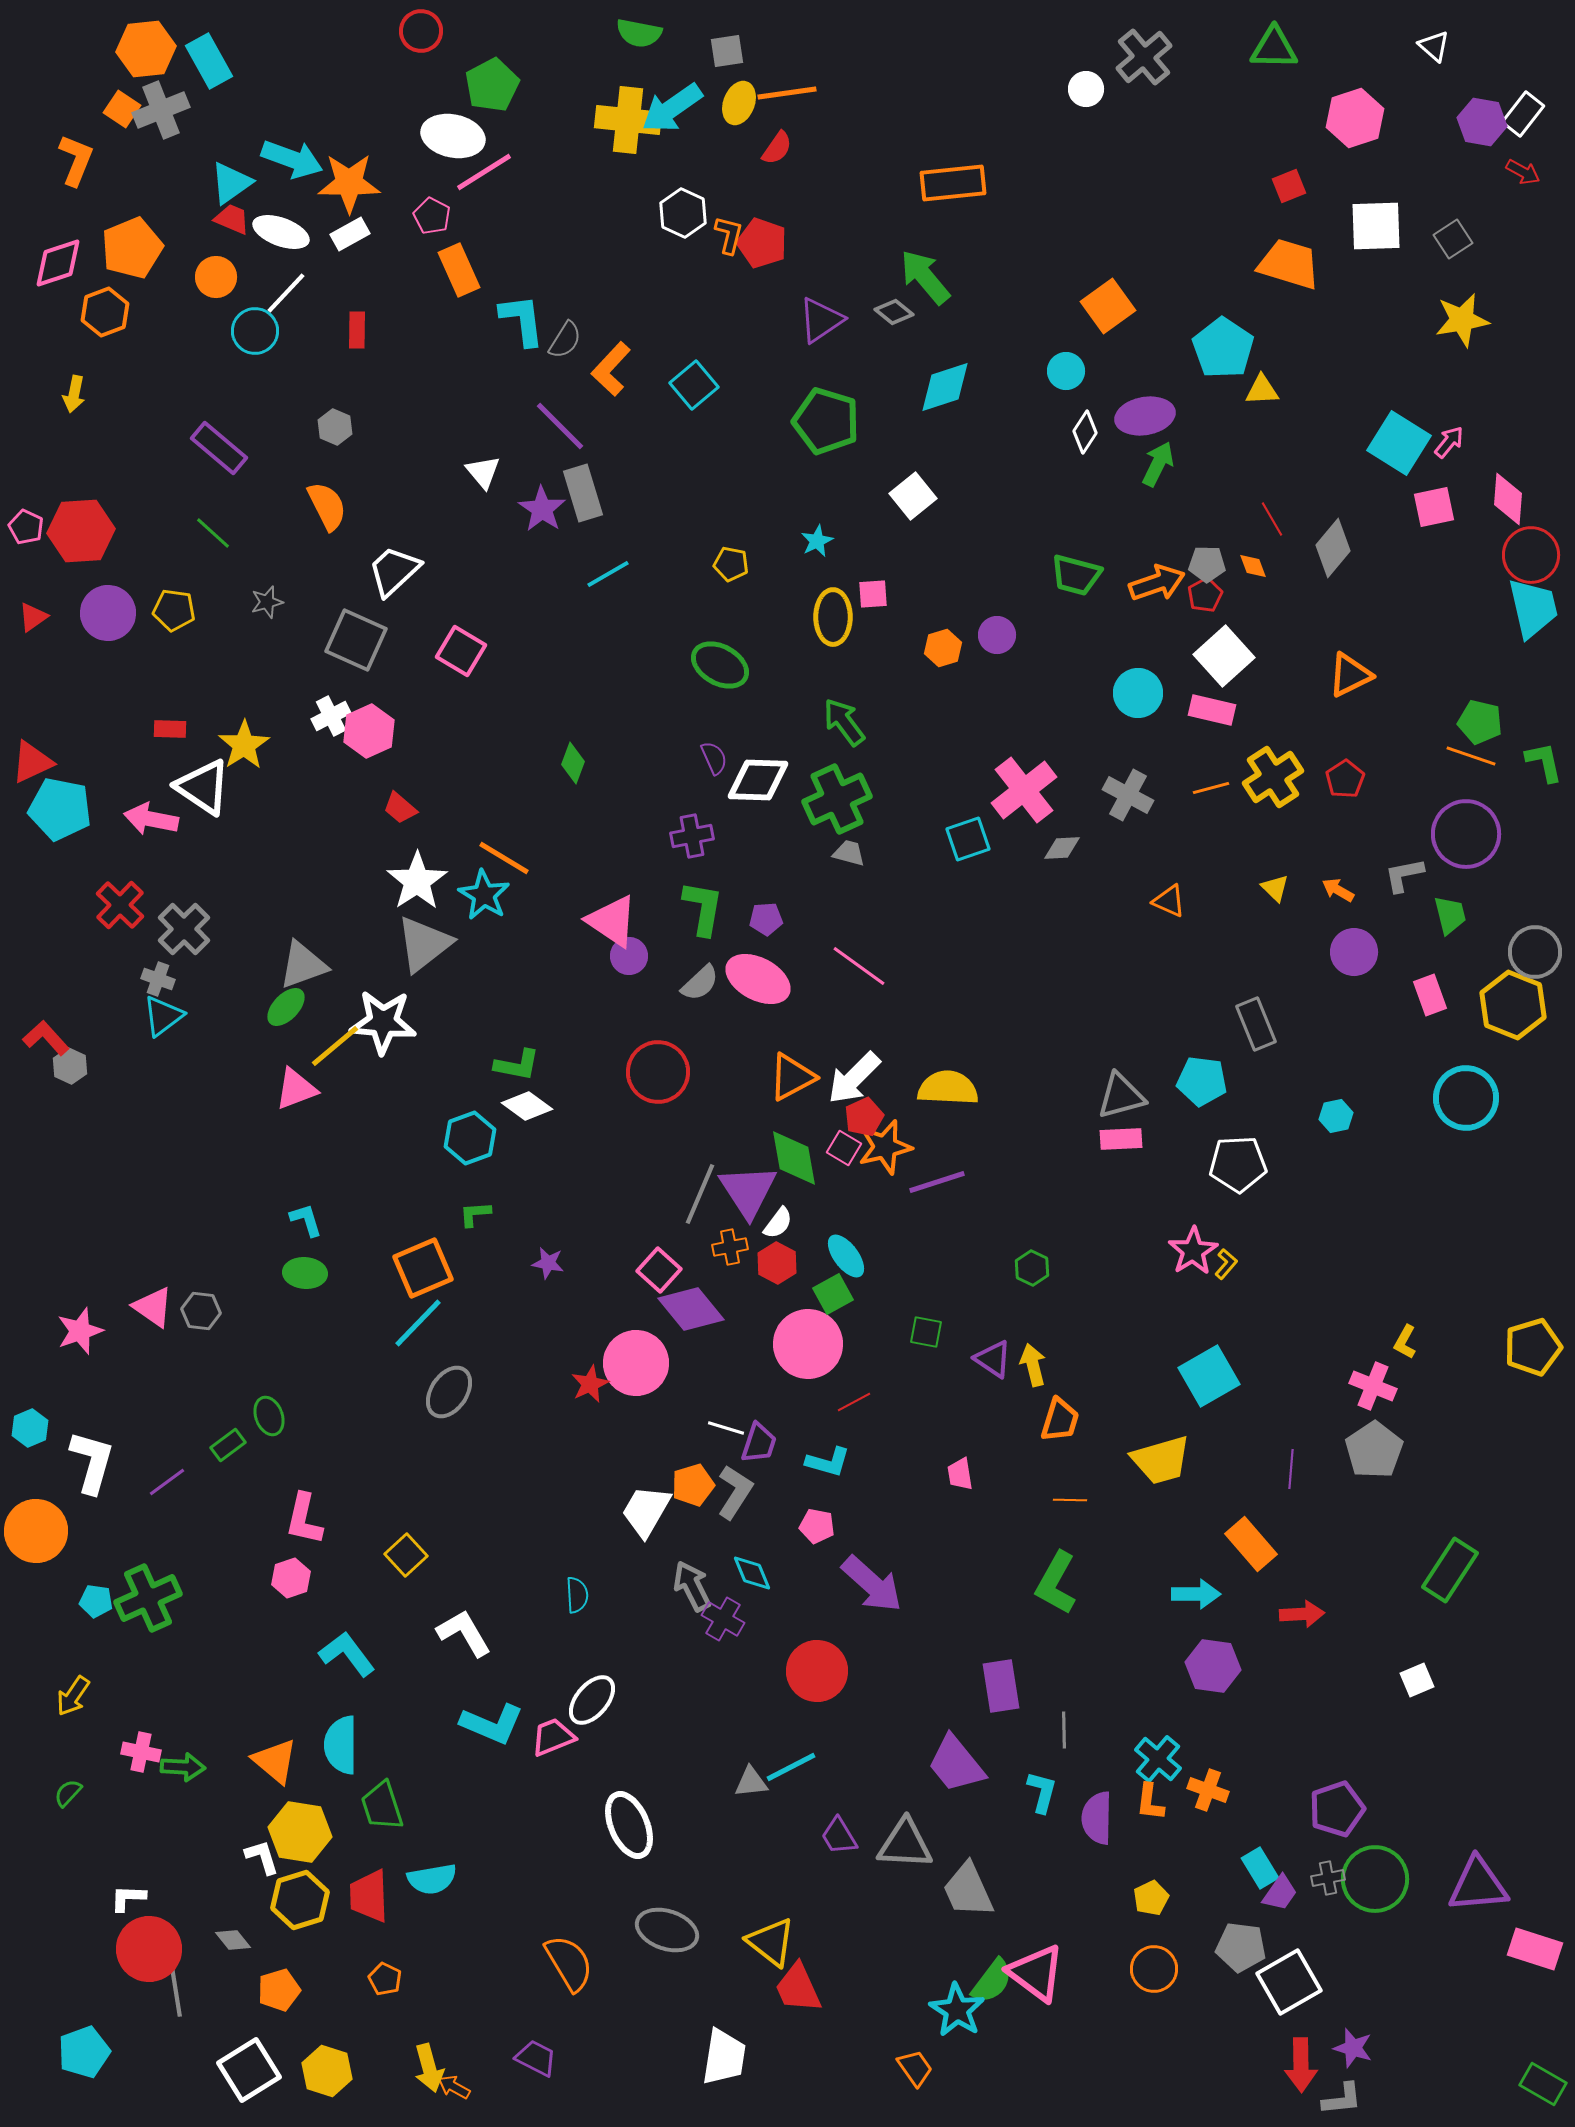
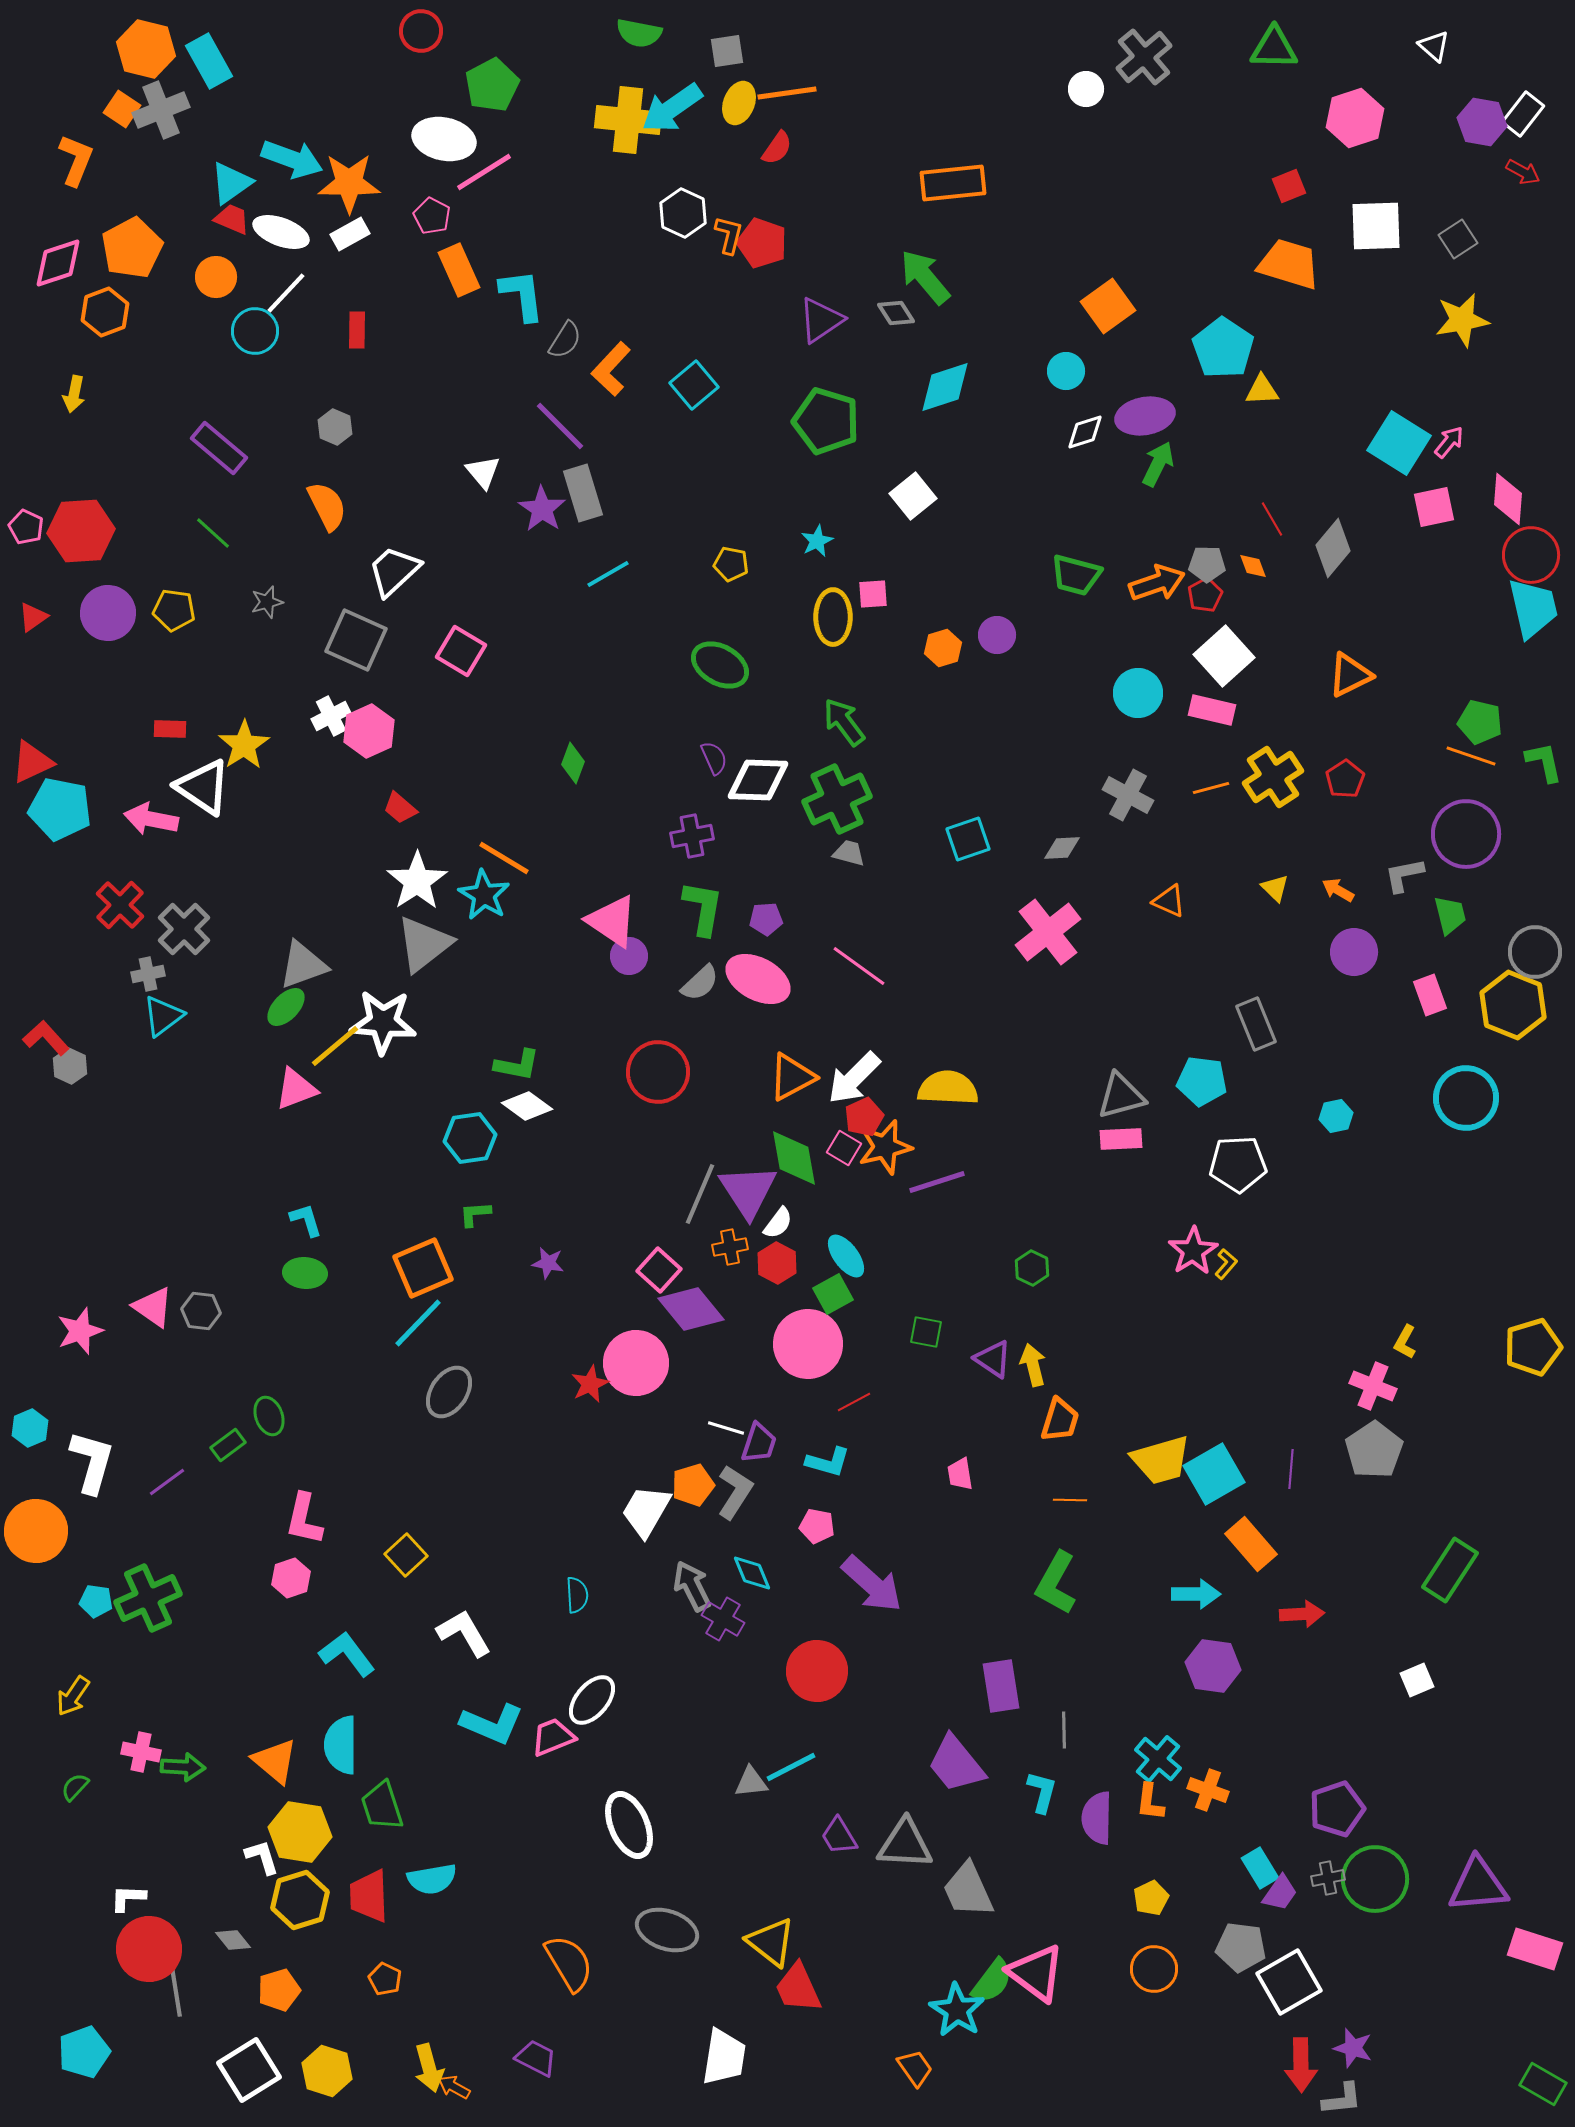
orange hexagon at (146, 49): rotated 20 degrees clockwise
white ellipse at (453, 136): moved 9 px left, 3 px down
gray square at (1453, 239): moved 5 px right
orange pentagon at (132, 248): rotated 6 degrees counterclockwise
gray diamond at (894, 312): moved 2 px right, 1 px down; rotated 18 degrees clockwise
cyan L-shape at (522, 320): moved 25 px up
white diamond at (1085, 432): rotated 39 degrees clockwise
pink cross at (1024, 790): moved 24 px right, 142 px down
gray cross at (158, 979): moved 10 px left, 5 px up; rotated 32 degrees counterclockwise
cyan hexagon at (470, 1138): rotated 12 degrees clockwise
cyan square at (1209, 1376): moved 5 px right, 98 px down
green semicircle at (68, 1793): moved 7 px right, 6 px up
